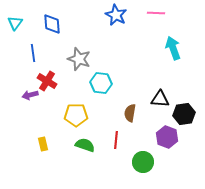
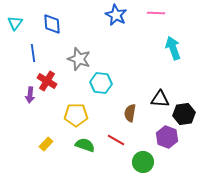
purple arrow: rotated 70 degrees counterclockwise
red line: rotated 66 degrees counterclockwise
yellow rectangle: moved 3 px right; rotated 56 degrees clockwise
